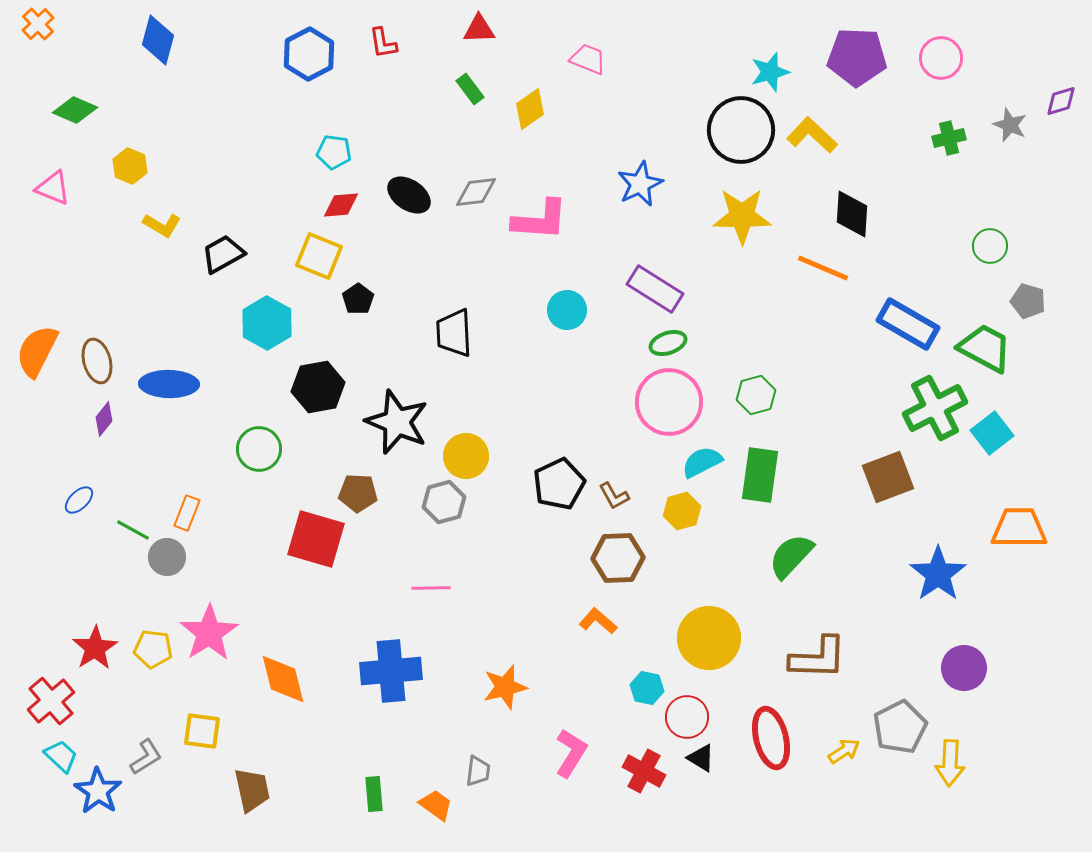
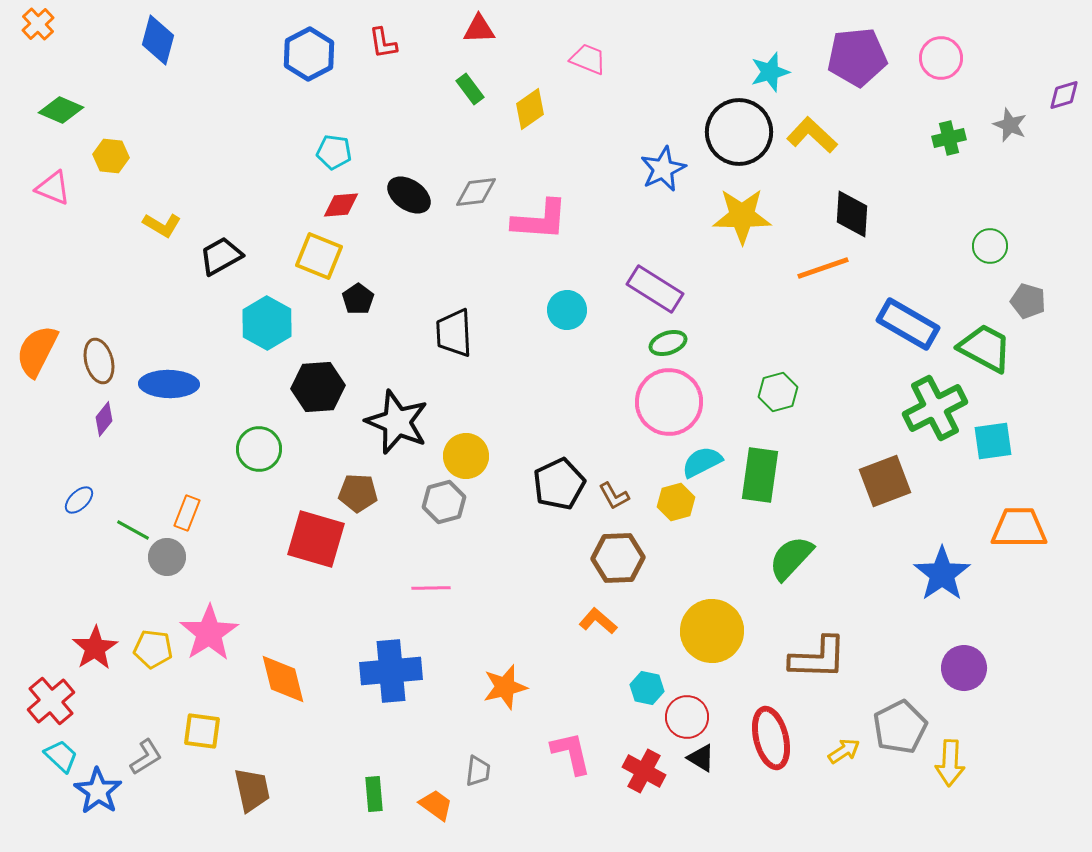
purple pentagon at (857, 57): rotated 8 degrees counterclockwise
purple diamond at (1061, 101): moved 3 px right, 6 px up
green diamond at (75, 110): moved 14 px left
black circle at (741, 130): moved 2 px left, 2 px down
yellow hexagon at (130, 166): moved 19 px left, 10 px up; rotated 16 degrees counterclockwise
blue star at (640, 184): moved 23 px right, 15 px up
black trapezoid at (223, 254): moved 2 px left, 2 px down
orange line at (823, 268): rotated 42 degrees counterclockwise
brown ellipse at (97, 361): moved 2 px right
black hexagon at (318, 387): rotated 6 degrees clockwise
green hexagon at (756, 395): moved 22 px right, 3 px up
cyan square at (992, 433): moved 1 px right, 8 px down; rotated 30 degrees clockwise
brown square at (888, 477): moved 3 px left, 4 px down
yellow hexagon at (682, 511): moved 6 px left, 9 px up
green semicircle at (791, 556): moved 2 px down
blue star at (938, 574): moved 4 px right
yellow circle at (709, 638): moved 3 px right, 7 px up
pink L-shape at (571, 753): rotated 45 degrees counterclockwise
